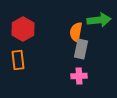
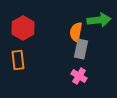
red hexagon: moved 1 px up
pink cross: rotated 35 degrees clockwise
